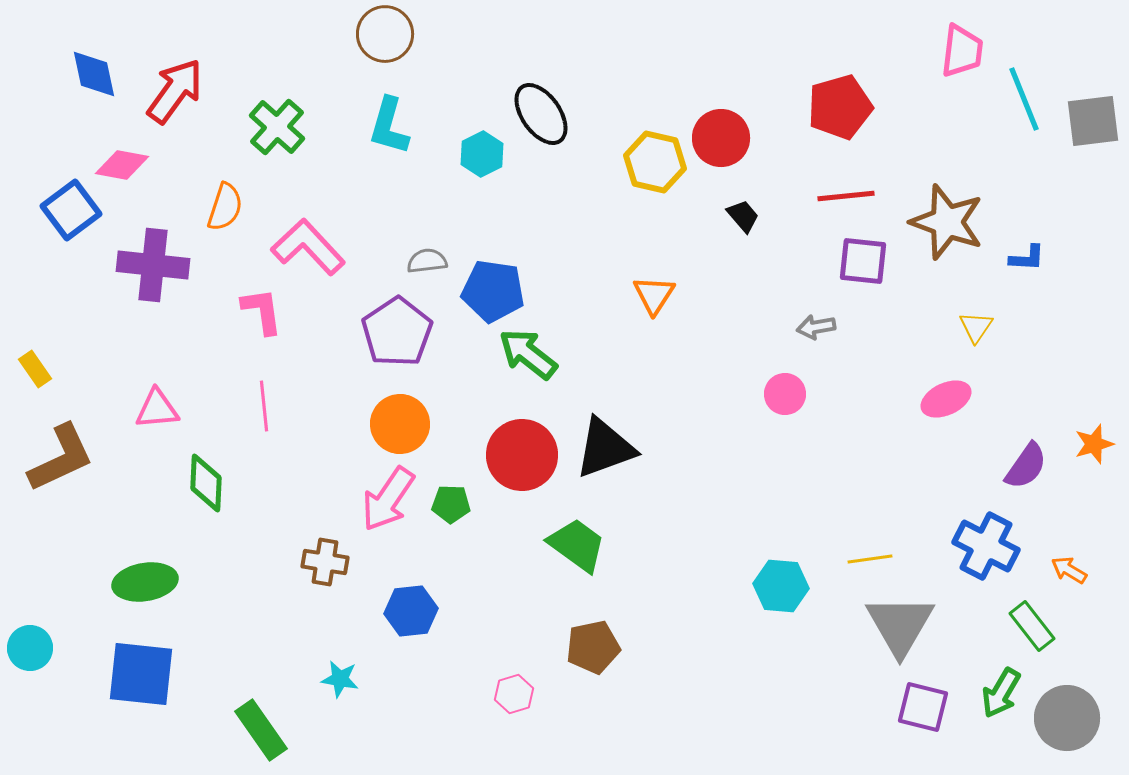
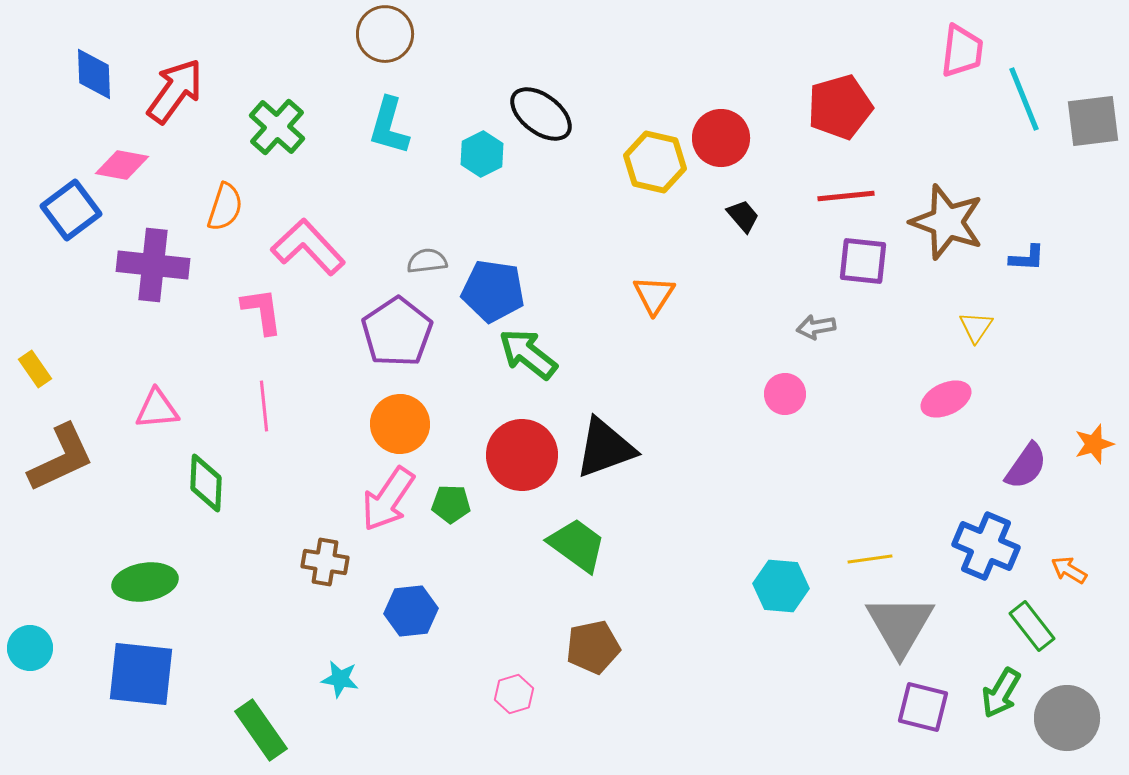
blue diamond at (94, 74): rotated 10 degrees clockwise
black ellipse at (541, 114): rotated 18 degrees counterclockwise
blue cross at (986, 546): rotated 4 degrees counterclockwise
